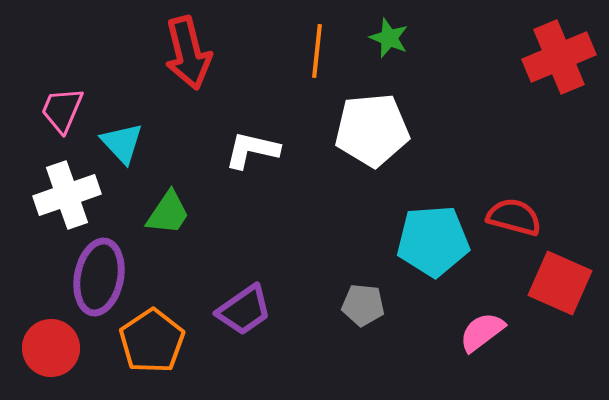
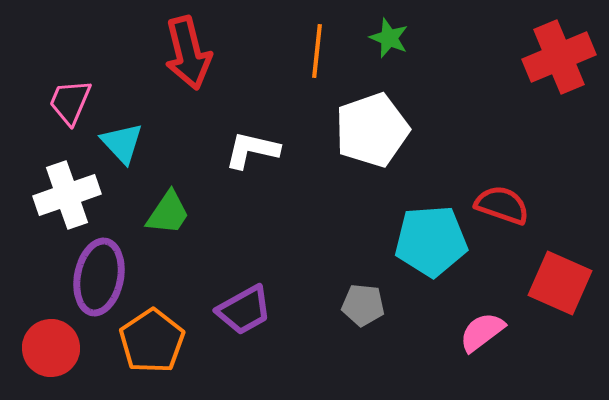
pink trapezoid: moved 8 px right, 8 px up
white pentagon: rotated 14 degrees counterclockwise
red semicircle: moved 12 px left, 12 px up; rotated 4 degrees clockwise
cyan pentagon: moved 2 px left
purple trapezoid: rotated 6 degrees clockwise
